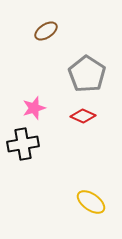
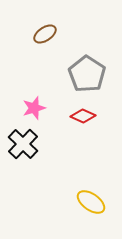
brown ellipse: moved 1 px left, 3 px down
black cross: rotated 36 degrees counterclockwise
